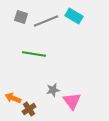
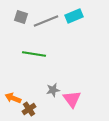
cyan rectangle: rotated 54 degrees counterclockwise
pink triangle: moved 2 px up
